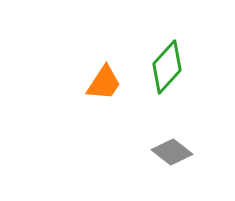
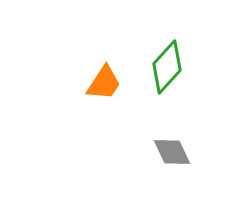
gray diamond: rotated 27 degrees clockwise
